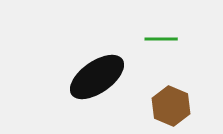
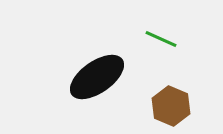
green line: rotated 24 degrees clockwise
